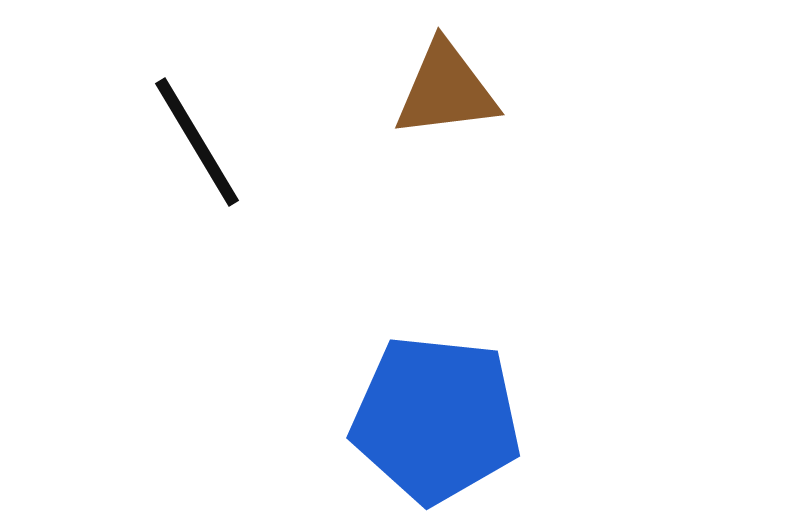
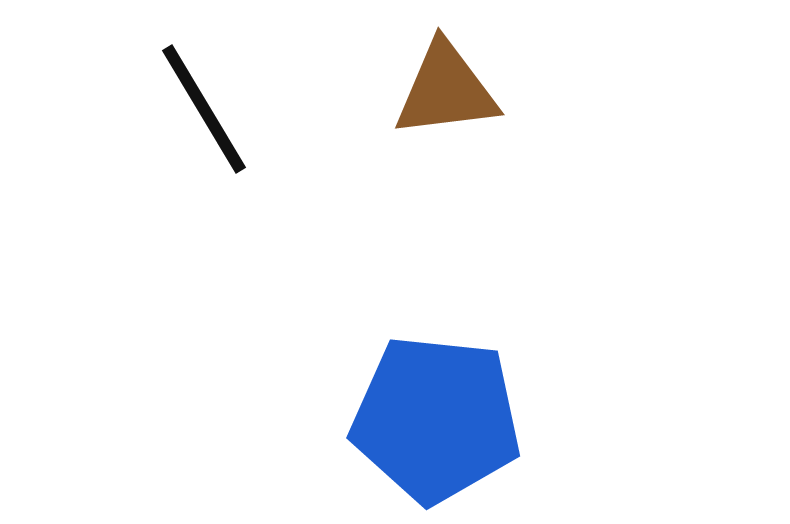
black line: moved 7 px right, 33 px up
